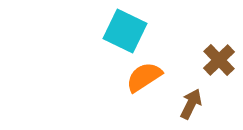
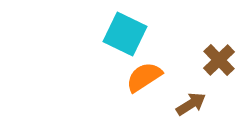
cyan square: moved 3 px down
brown arrow: rotated 32 degrees clockwise
